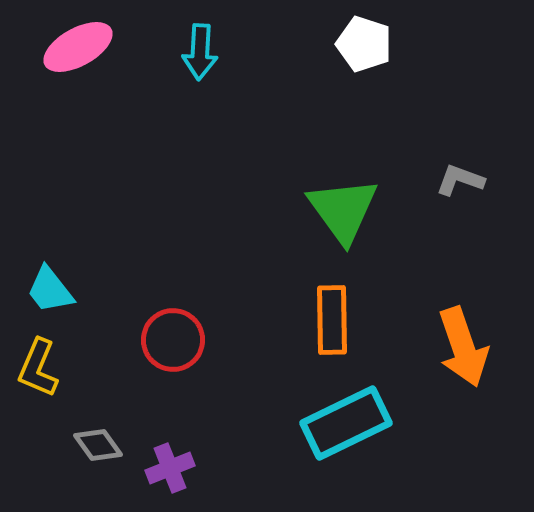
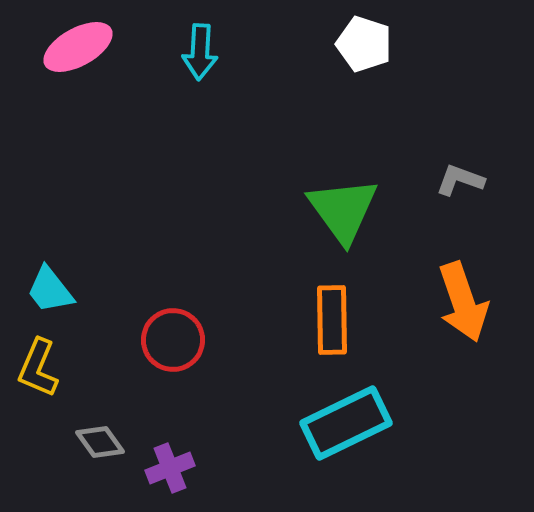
orange arrow: moved 45 px up
gray diamond: moved 2 px right, 3 px up
